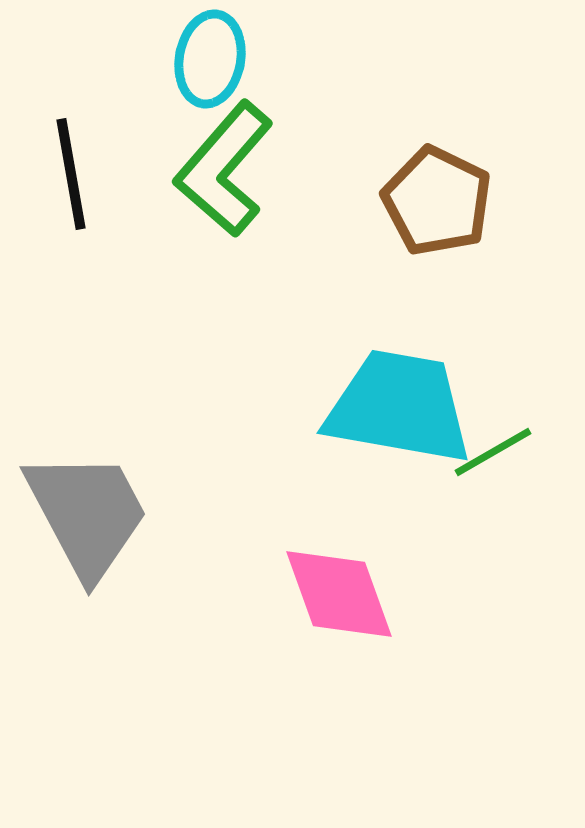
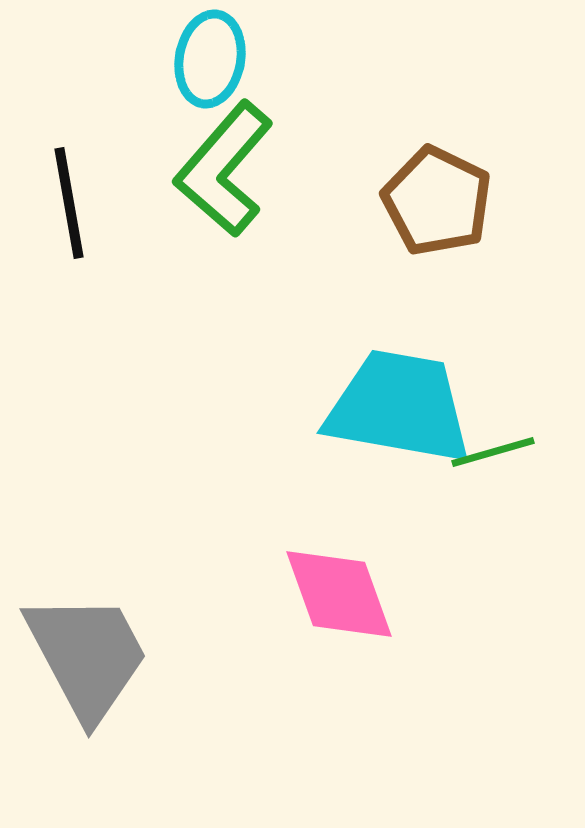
black line: moved 2 px left, 29 px down
green line: rotated 14 degrees clockwise
gray trapezoid: moved 142 px down
